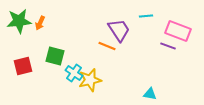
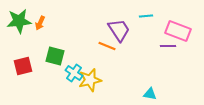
purple line: rotated 21 degrees counterclockwise
